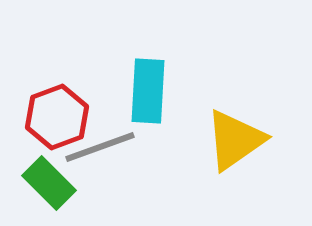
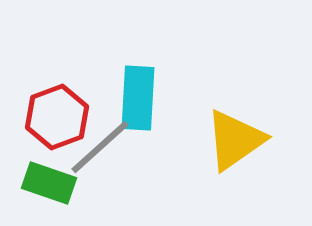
cyan rectangle: moved 10 px left, 7 px down
gray line: rotated 22 degrees counterclockwise
green rectangle: rotated 26 degrees counterclockwise
